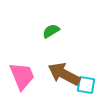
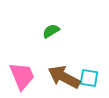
brown arrow: moved 3 px down
cyan square: moved 3 px right, 7 px up
